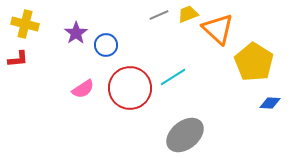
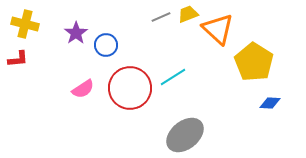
gray line: moved 2 px right, 2 px down
